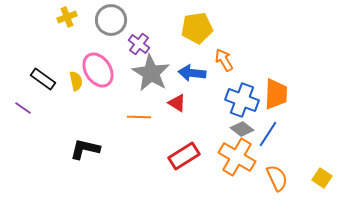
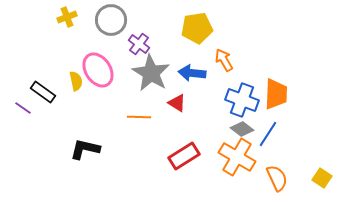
black rectangle: moved 13 px down
